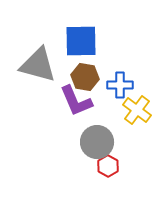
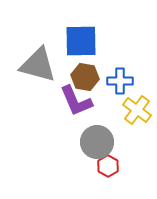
blue cross: moved 4 px up
